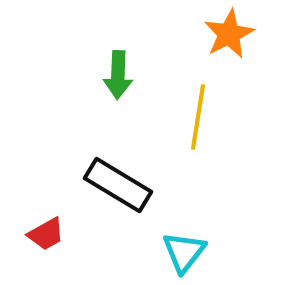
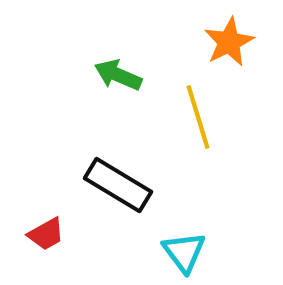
orange star: moved 8 px down
green arrow: rotated 111 degrees clockwise
yellow line: rotated 26 degrees counterclockwise
cyan triangle: rotated 15 degrees counterclockwise
